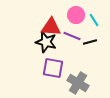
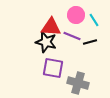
gray cross: rotated 15 degrees counterclockwise
